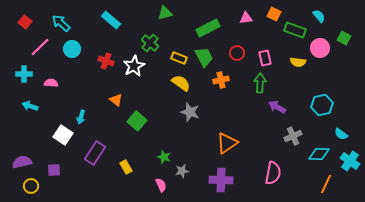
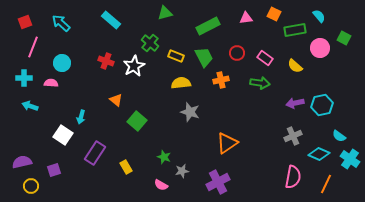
red square at (25, 22): rotated 32 degrees clockwise
green rectangle at (208, 28): moved 2 px up
green rectangle at (295, 30): rotated 30 degrees counterclockwise
pink line at (40, 47): moved 7 px left; rotated 25 degrees counterclockwise
cyan circle at (72, 49): moved 10 px left, 14 px down
yellow rectangle at (179, 58): moved 3 px left, 2 px up
pink rectangle at (265, 58): rotated 42 degrees counterclockwise
yellow semicircle at (298, 62): moved 3 px left, 4 px down; rotated 35 degrees clockwise
cyan cross at (24, 74): moved 4 px down
yellow semicircle at (181, 83): rotated 42 degrees counterclockwise
green arrow at (260, 83): rotated 96 degrees clockwise
purple arrow at (277, 107): moved 18 px right, 4 px up; rotated 42 degrees counterclockwise
cyan semicircle at (341, 134): moved 2 px left, 2 px down
cyan diamond at (319, 154): rotated 20 degrees clockwise
cyan cross at (350, 161): moved 2 px up
purple square at (54, 170): rotated 16 degrees counterclockwise
pink semicircle at (273, 173): moved 20 px right, 4 px down
purple cross at (221, 180): moved 3 px left, 2 px down; rotated 30 degrees counterclockwise
pink semicircle at (161, 185): rotated 144 degrees clockwise
